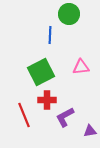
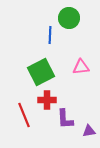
green circle: moved 4 px down
purple L-shape: moved 2 px down; rotated 65 degrees counterclockwise
purple triangle: moved 1 px left
